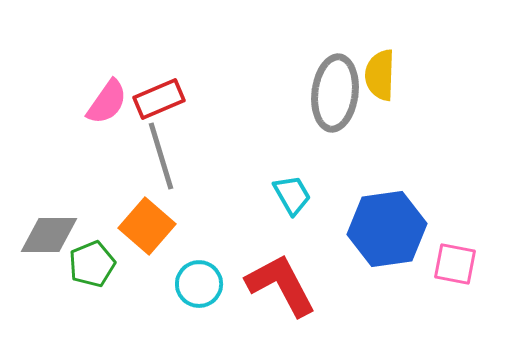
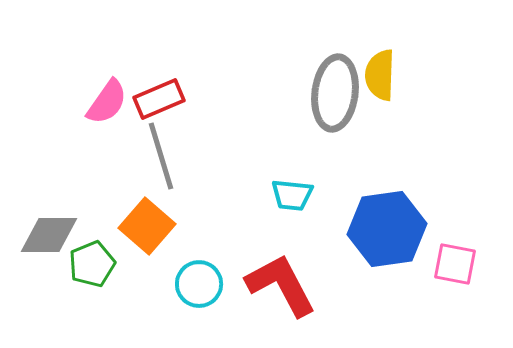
cyan trapezoid: rotated 126 degrees clockwise
